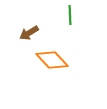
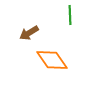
orange diamond: rotated 8 degrees clockwise
